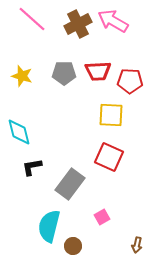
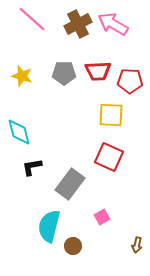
pink arrow: moved 3 px down
